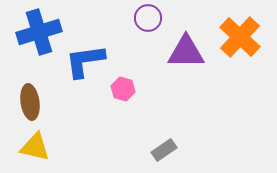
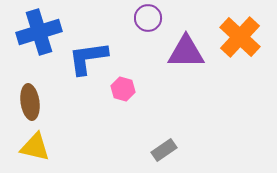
blue L-shape: moved 3 px right, 3 px up
